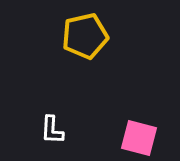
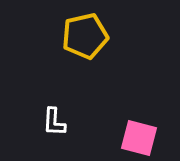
white L-shape: moved 2 px right, 8 px up
